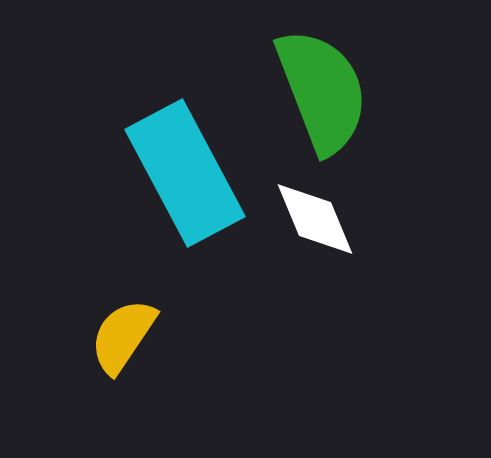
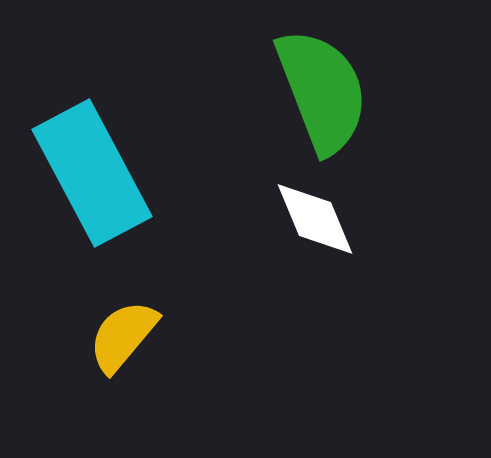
cyan rectangle: moved 93 px left
yellow semicircle: rotated 6 degrees clockwise
